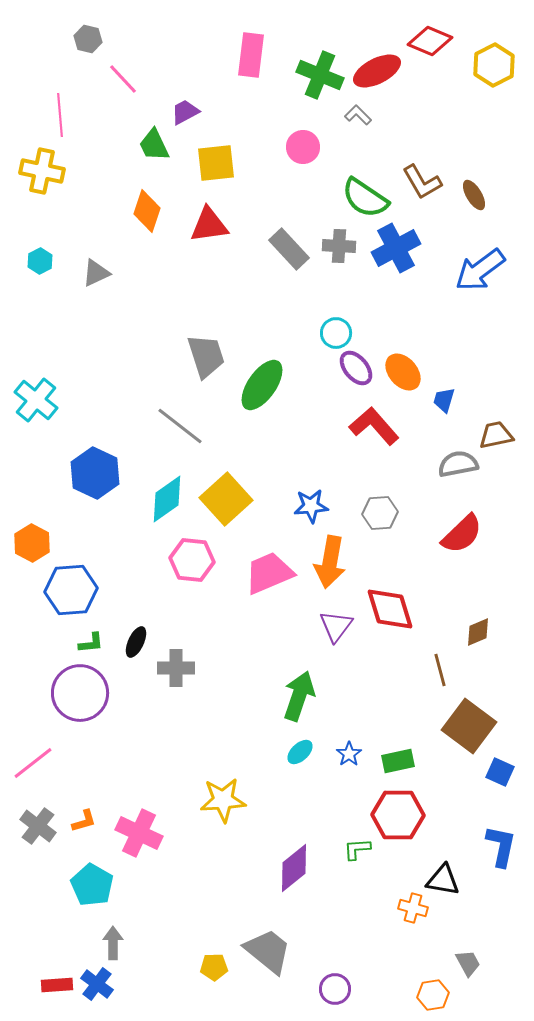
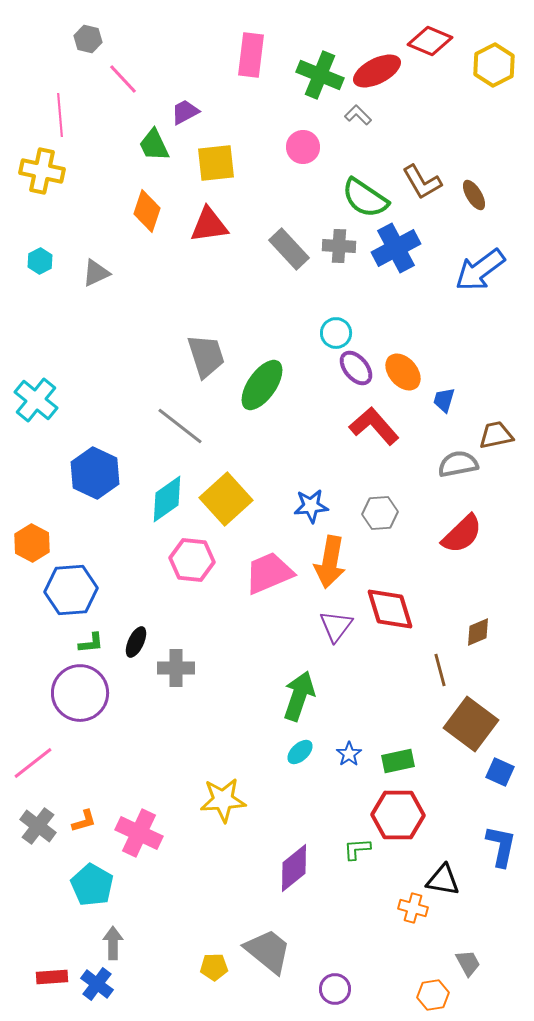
brown square at (469, 726): moved 2 px right, 2 px up
red rectangle at (57, 985): moved 5 px left, 8 px up
